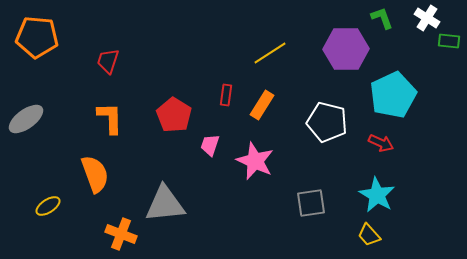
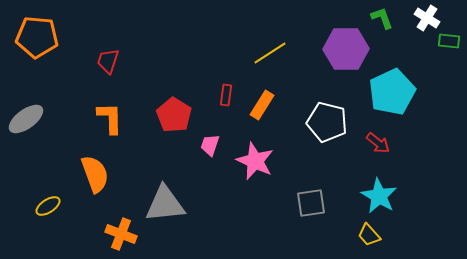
cyan pentagon: moved 1 px left, 3 px up
red arrow: moved 3 px left; rotated 15 degrees clockwise
cyan star: moved 2 px right, 1 px down
